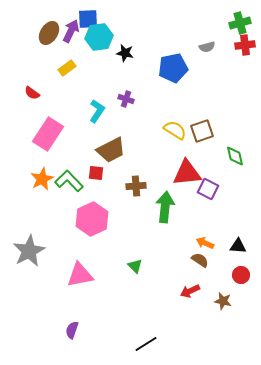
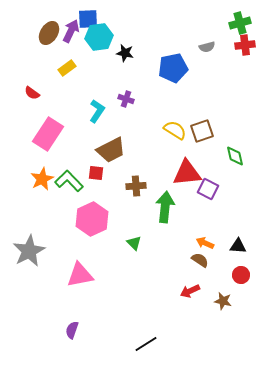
green triangle: moved 1 px left, 23 px up
